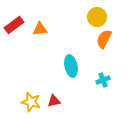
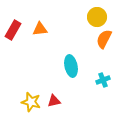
red rectangle: moved 1 px left, 5 px down; rotated 24 degrees counterclockwise
